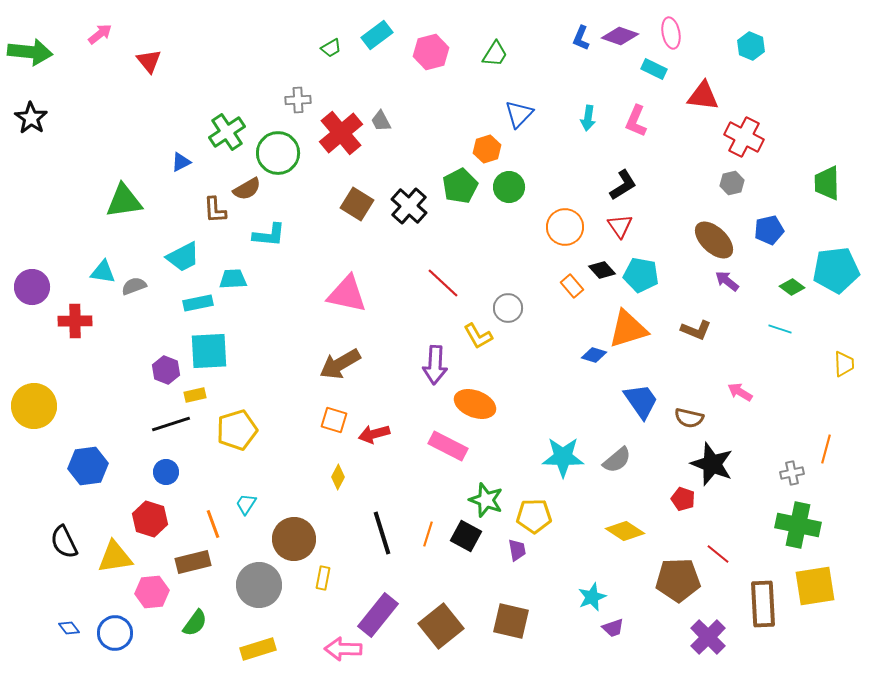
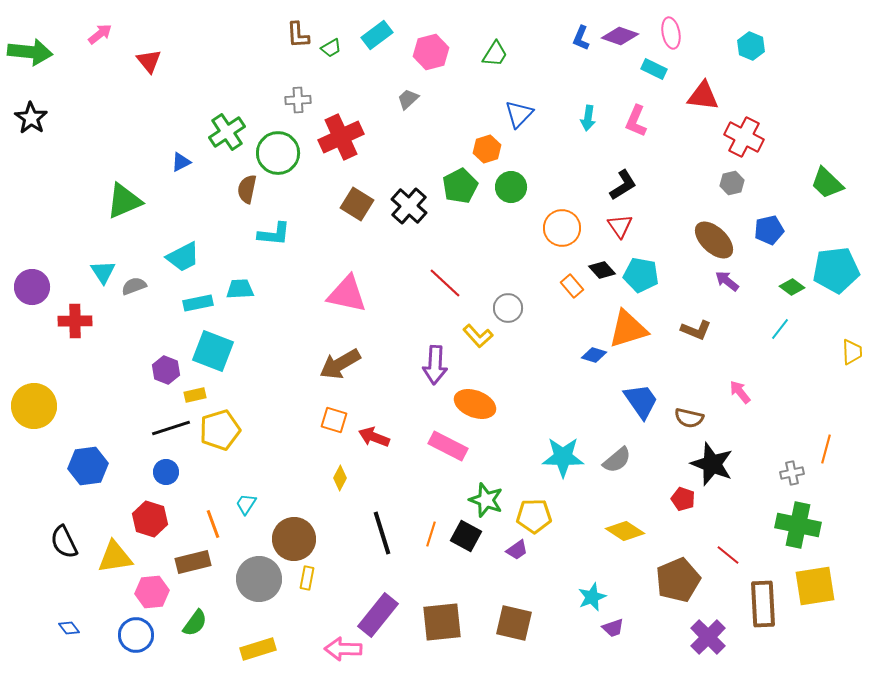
gray trapezoid at (381, 121): moved 27 px right, 22 px up; rotated 75 degrees clockwise
red cross at (341, 133): moved 4 px down; rotated 15 degrees clockwise
green trapezoid at (827, 183): rotated 45 degrees counterclockwise
green circle at (509, 187): moved 2 px right
brown semicircle at (247, 189): rotated 132 degrees clockwise
green triangle at (124, 201): rotated 15 degrees counterclockwise
brown L-shape at (215, 210): moved 83 px right, 175 px up
orange circle at (565, 227): moved 3 px left, 1 px down
cyan L-shape at (269, 235): moved 5 px right, 1 px up
cyan triangle at (103, 272): rotated 48 degrees clockwise
cyan trapezoid at (233, 279): moved 7 px right, 10 px down
red line at (443, 283): moved 2 px right
cyan line at (780, 329): rotated 70 degrees counterclockwise
yellow L-shape at (478, 336): rotated 12 degrees counterclockwise
cyan square at (209, 351): moved 4 px right; rotated 24 degrees clockwise
yellow trapezoid at (844, 364): moved 8 px right, 12 px up
pink arrow at (740, 392): rotated 20 degrees clockwise
black line at (171, 424): moved 4 px down
yellow pentagon at (237, 430): moved 17 px left
red arrow at (374, 434): moved 3 px down; rotated 36 degrees clockwise
yellow diamond at (338, 477): moved 2 px right, 1 px down
orange line at (428, 534): moved 3 px right
purple trapezoid at (517, 550): rotated 65 degrees clockwise
red line at (718, 554): moved 10 px right, 1 px down
yellow rectangle at (323, 578): moved 16 px left
brown pentagon at (678, 580): rotated 21 degrees counterclockwise
gray circle at (259, 585): moved 6 px up
brown square at (511, 621): moved 3 px right, 2 px down
brown square at (441, 626): moved 1 px right, 4 px up; rotated 33 degrees clockwise
blue circle at (115, 633): moved 21 px right, 2 px down
